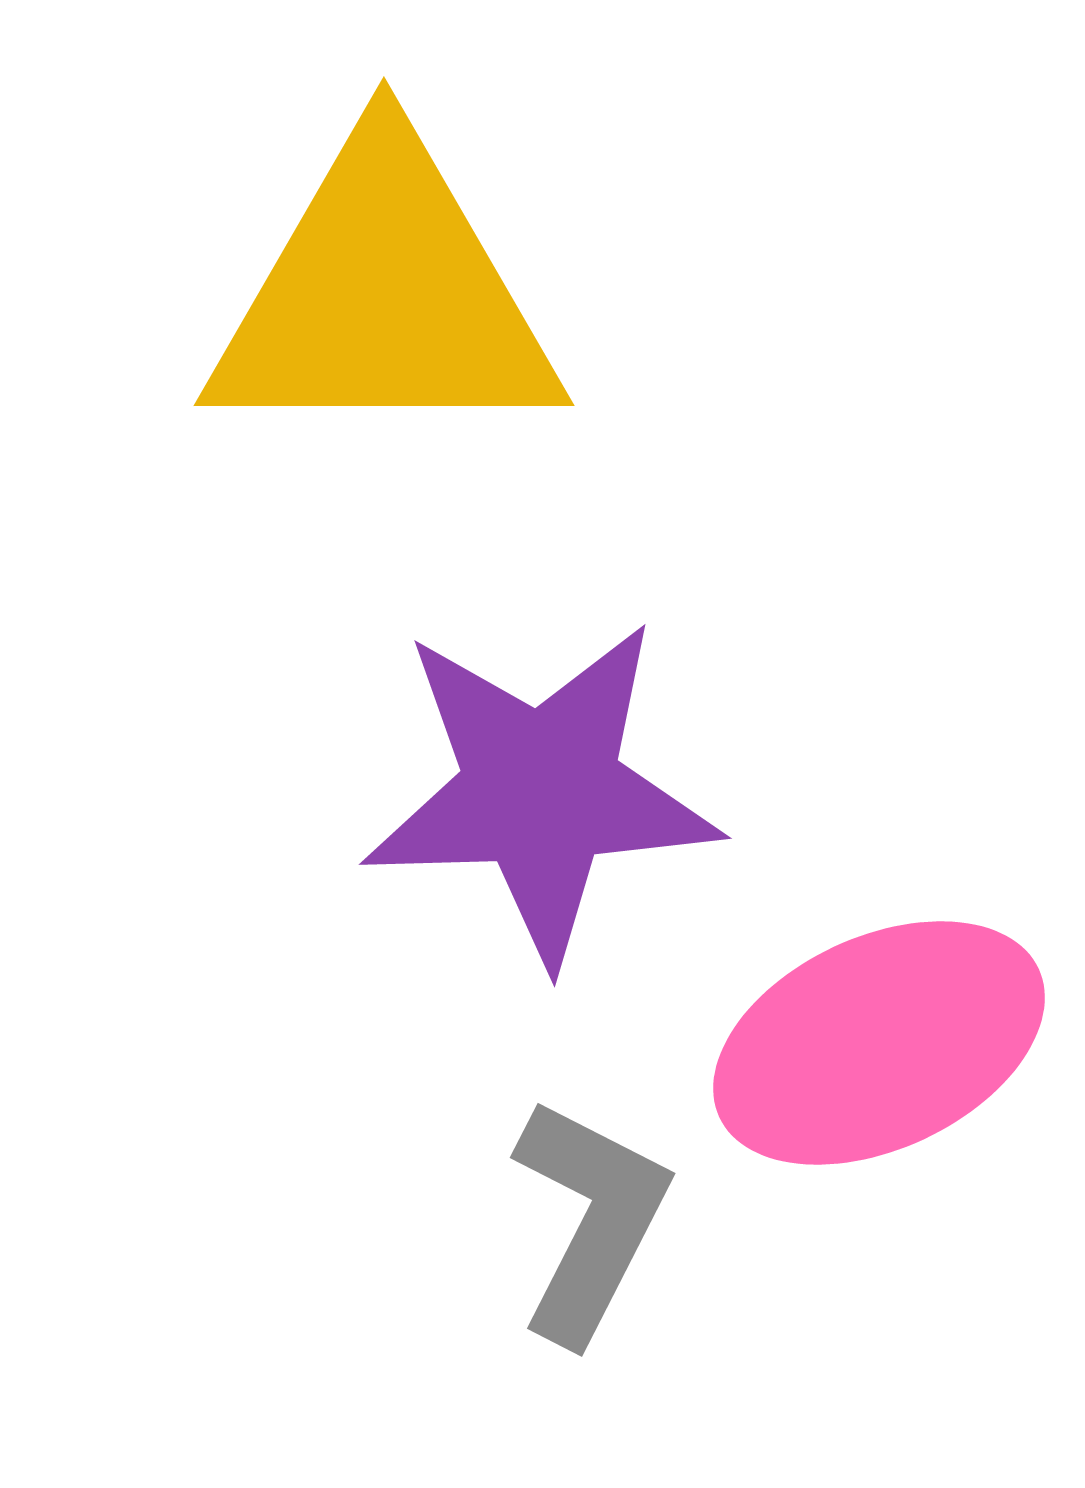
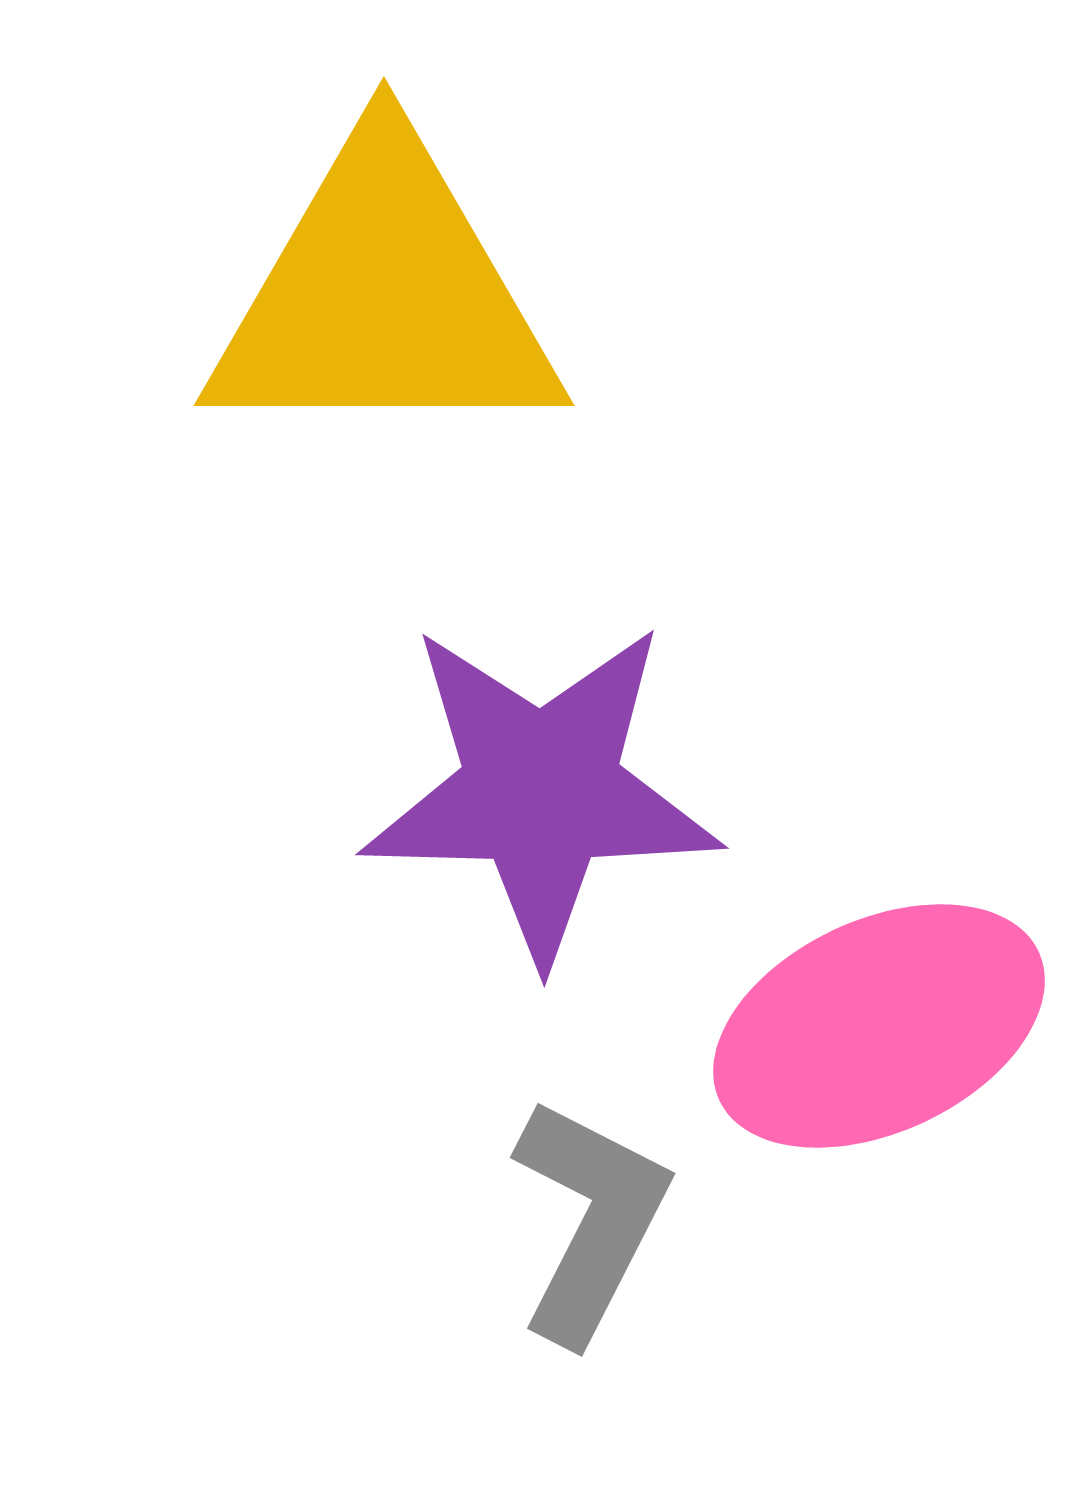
purple star: rotated 3 degrees clockwise
pink ellipse: moved 17 px up
